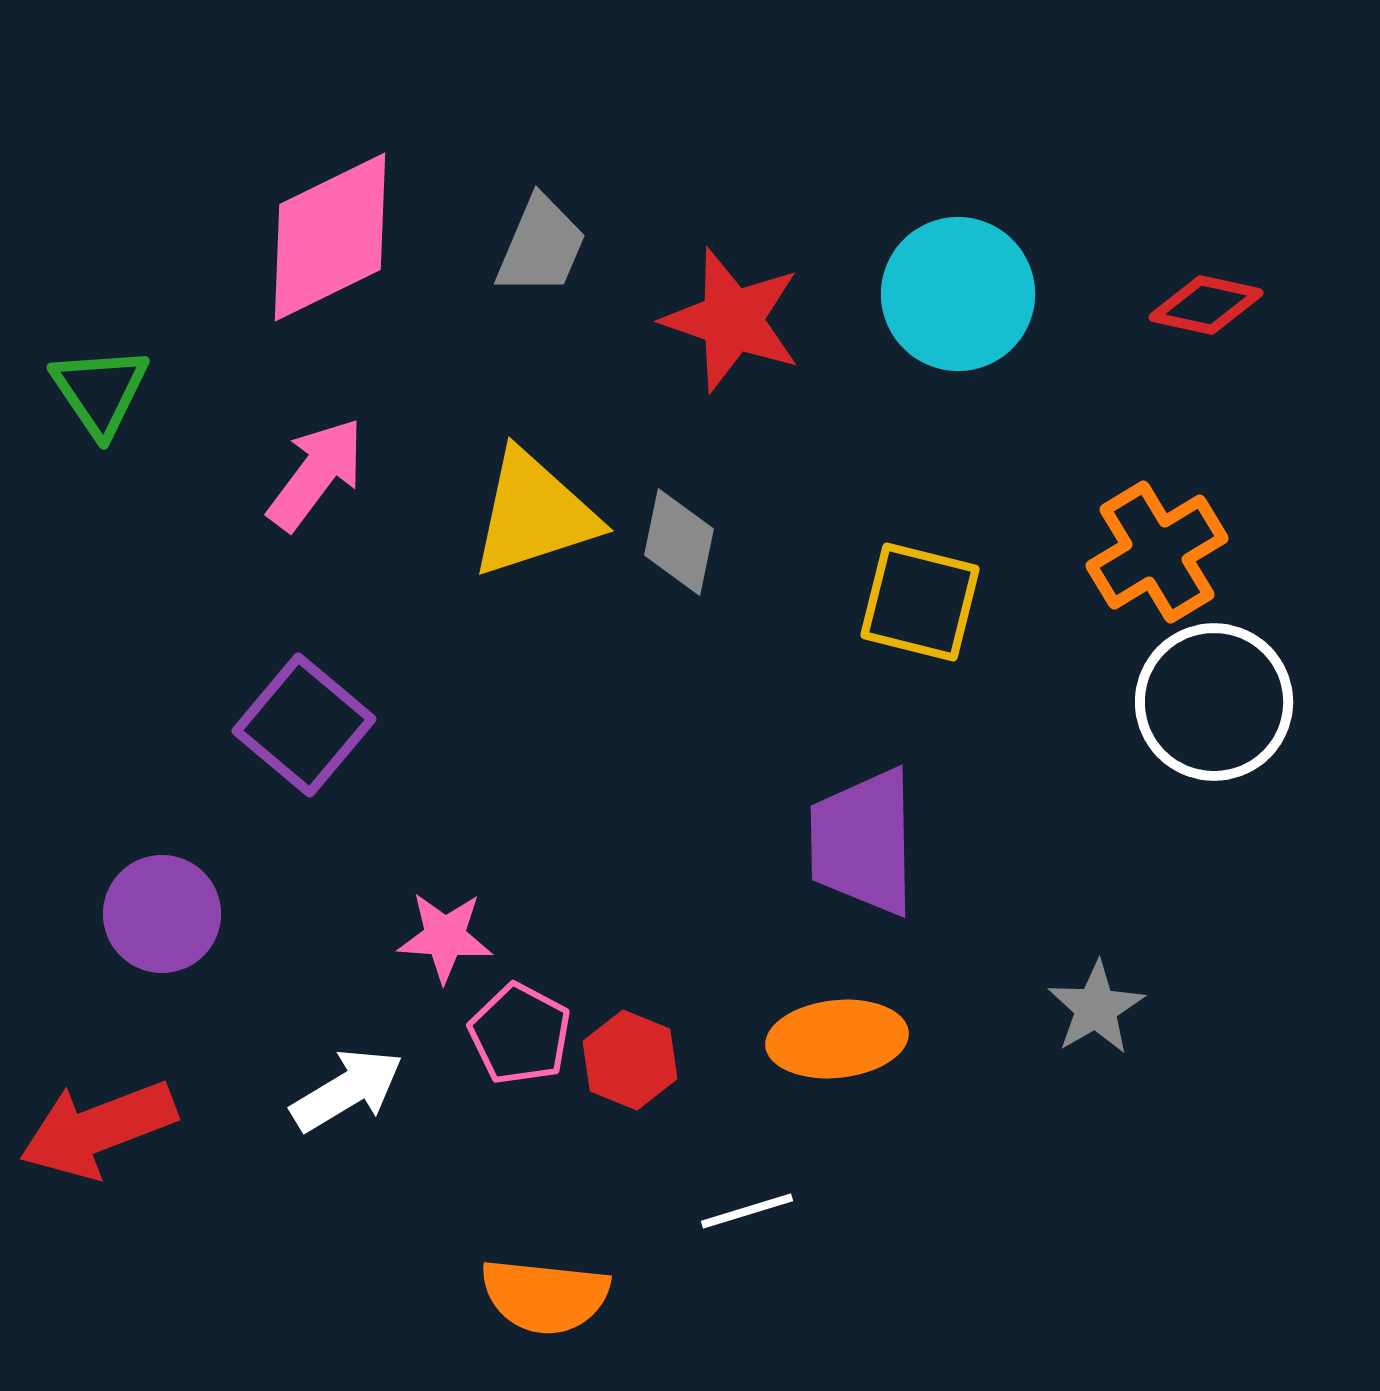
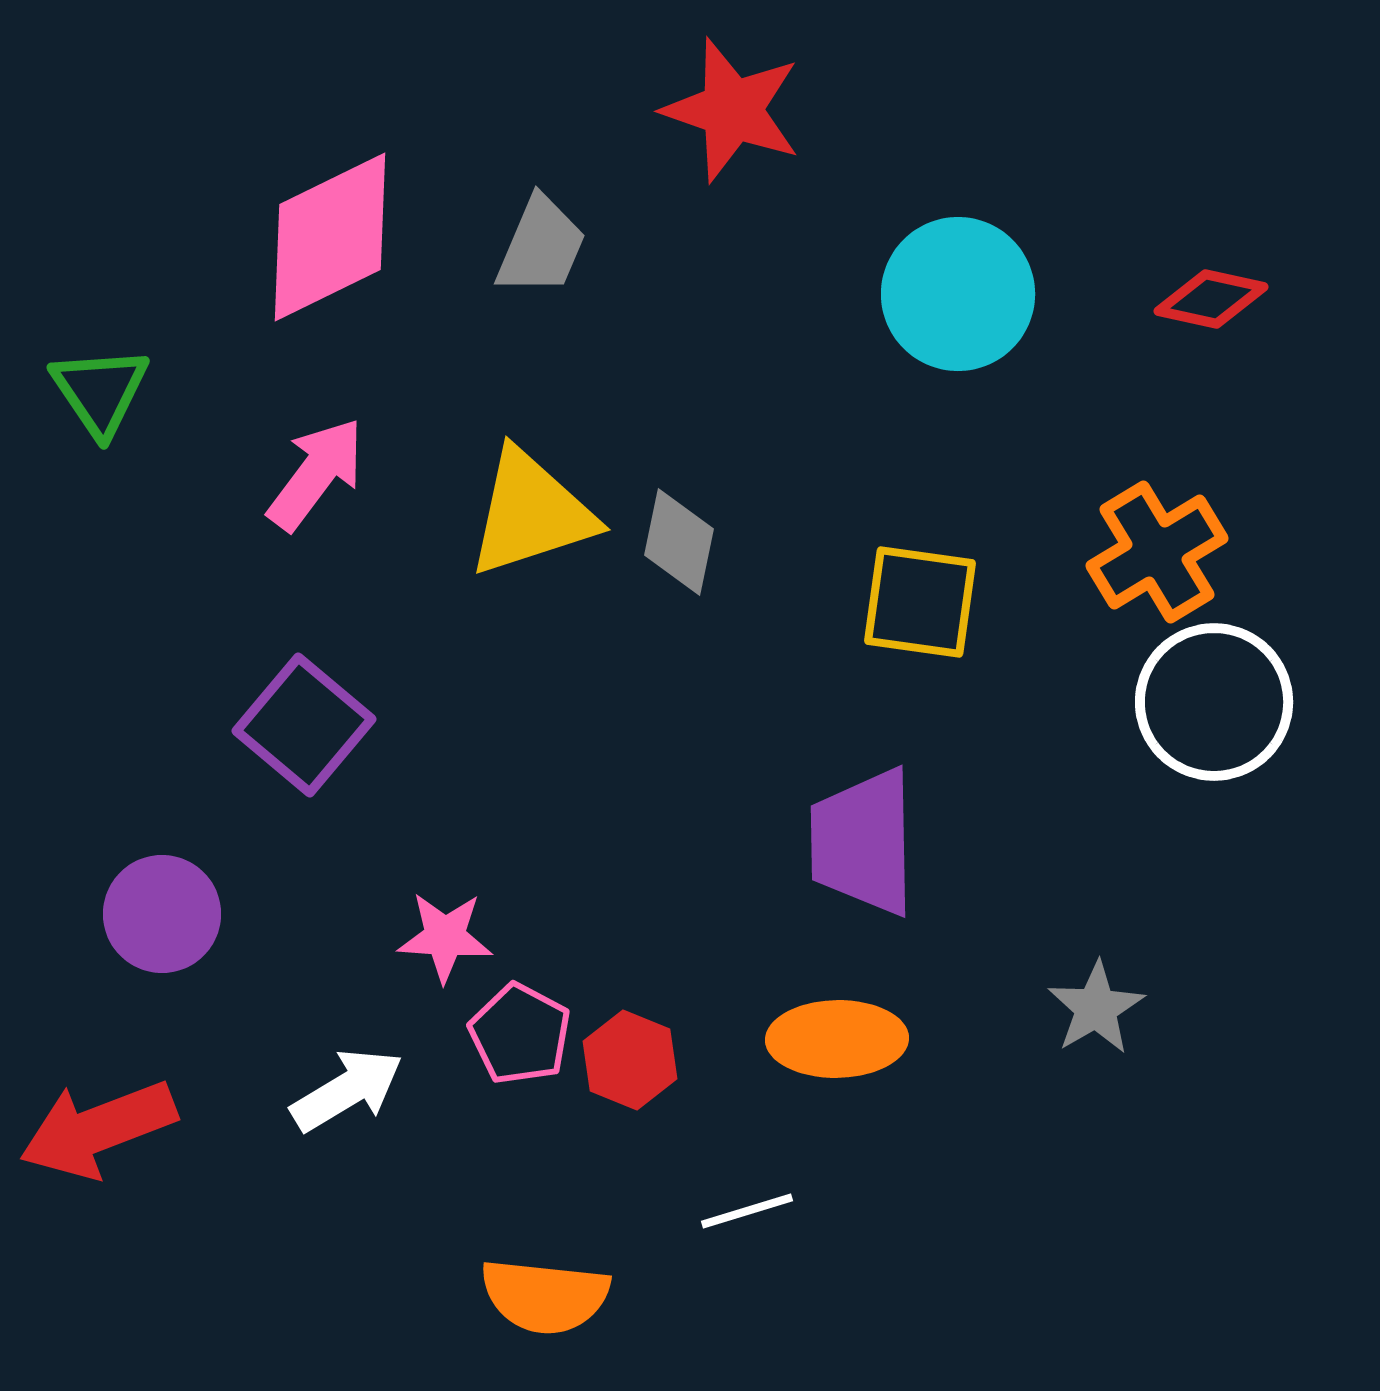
red diamond: moved 5 px right, 6 px up
red star: moved 210 px up
yellow triangle: moved 3 px left, 1 px up
yellow square: rotated 6 degrees counterclockwise
orange ellipse: rotated 5 degrees clockwise
